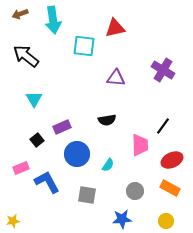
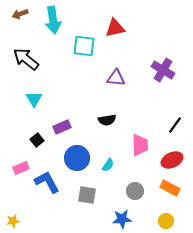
black arrow: moved 3 px down
black line: moved 12 px right, 1 px up
blue circle: moved 4 px down
